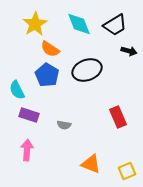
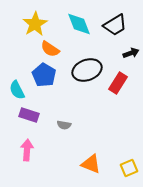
black arrow: moved 2 px right, 2 px down; rotated 35 degrees counterclockwise
blue pentagon: moved 3 px left
red rectangle: moved 34 px up; rotated 55 degrees clockwise
yellow square: moved 2 px right, 3 px up
